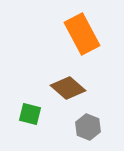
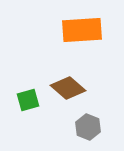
orange rectangle: moved 4 px up; rotated 66 degrees counterclockwise
green square: moved 2 px left, 14 px up; rotated 30 degrees counterclockwise
